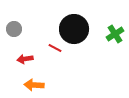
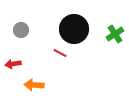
gray circle: moved 7 px right, 1 px down
red line: moved 5 px right, 5 px down
red arrow: moved 12 px left, 5 px down
